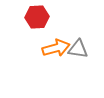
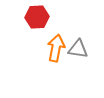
orange arrow: rotated 64 degrees counterclockwise
